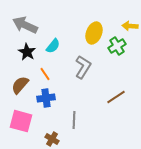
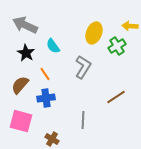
cyan semicircle: rotated 105 degrees clockwise
black star: moved 1 px left, 1 px down
gray line: moved 9 px right
